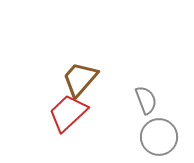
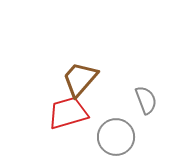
red trapezoid: rotated 27 degrees clockwise
gray circle: moved 43 px left
